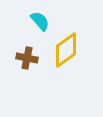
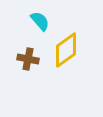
brown cross: moved 1 px right, 1 px down
